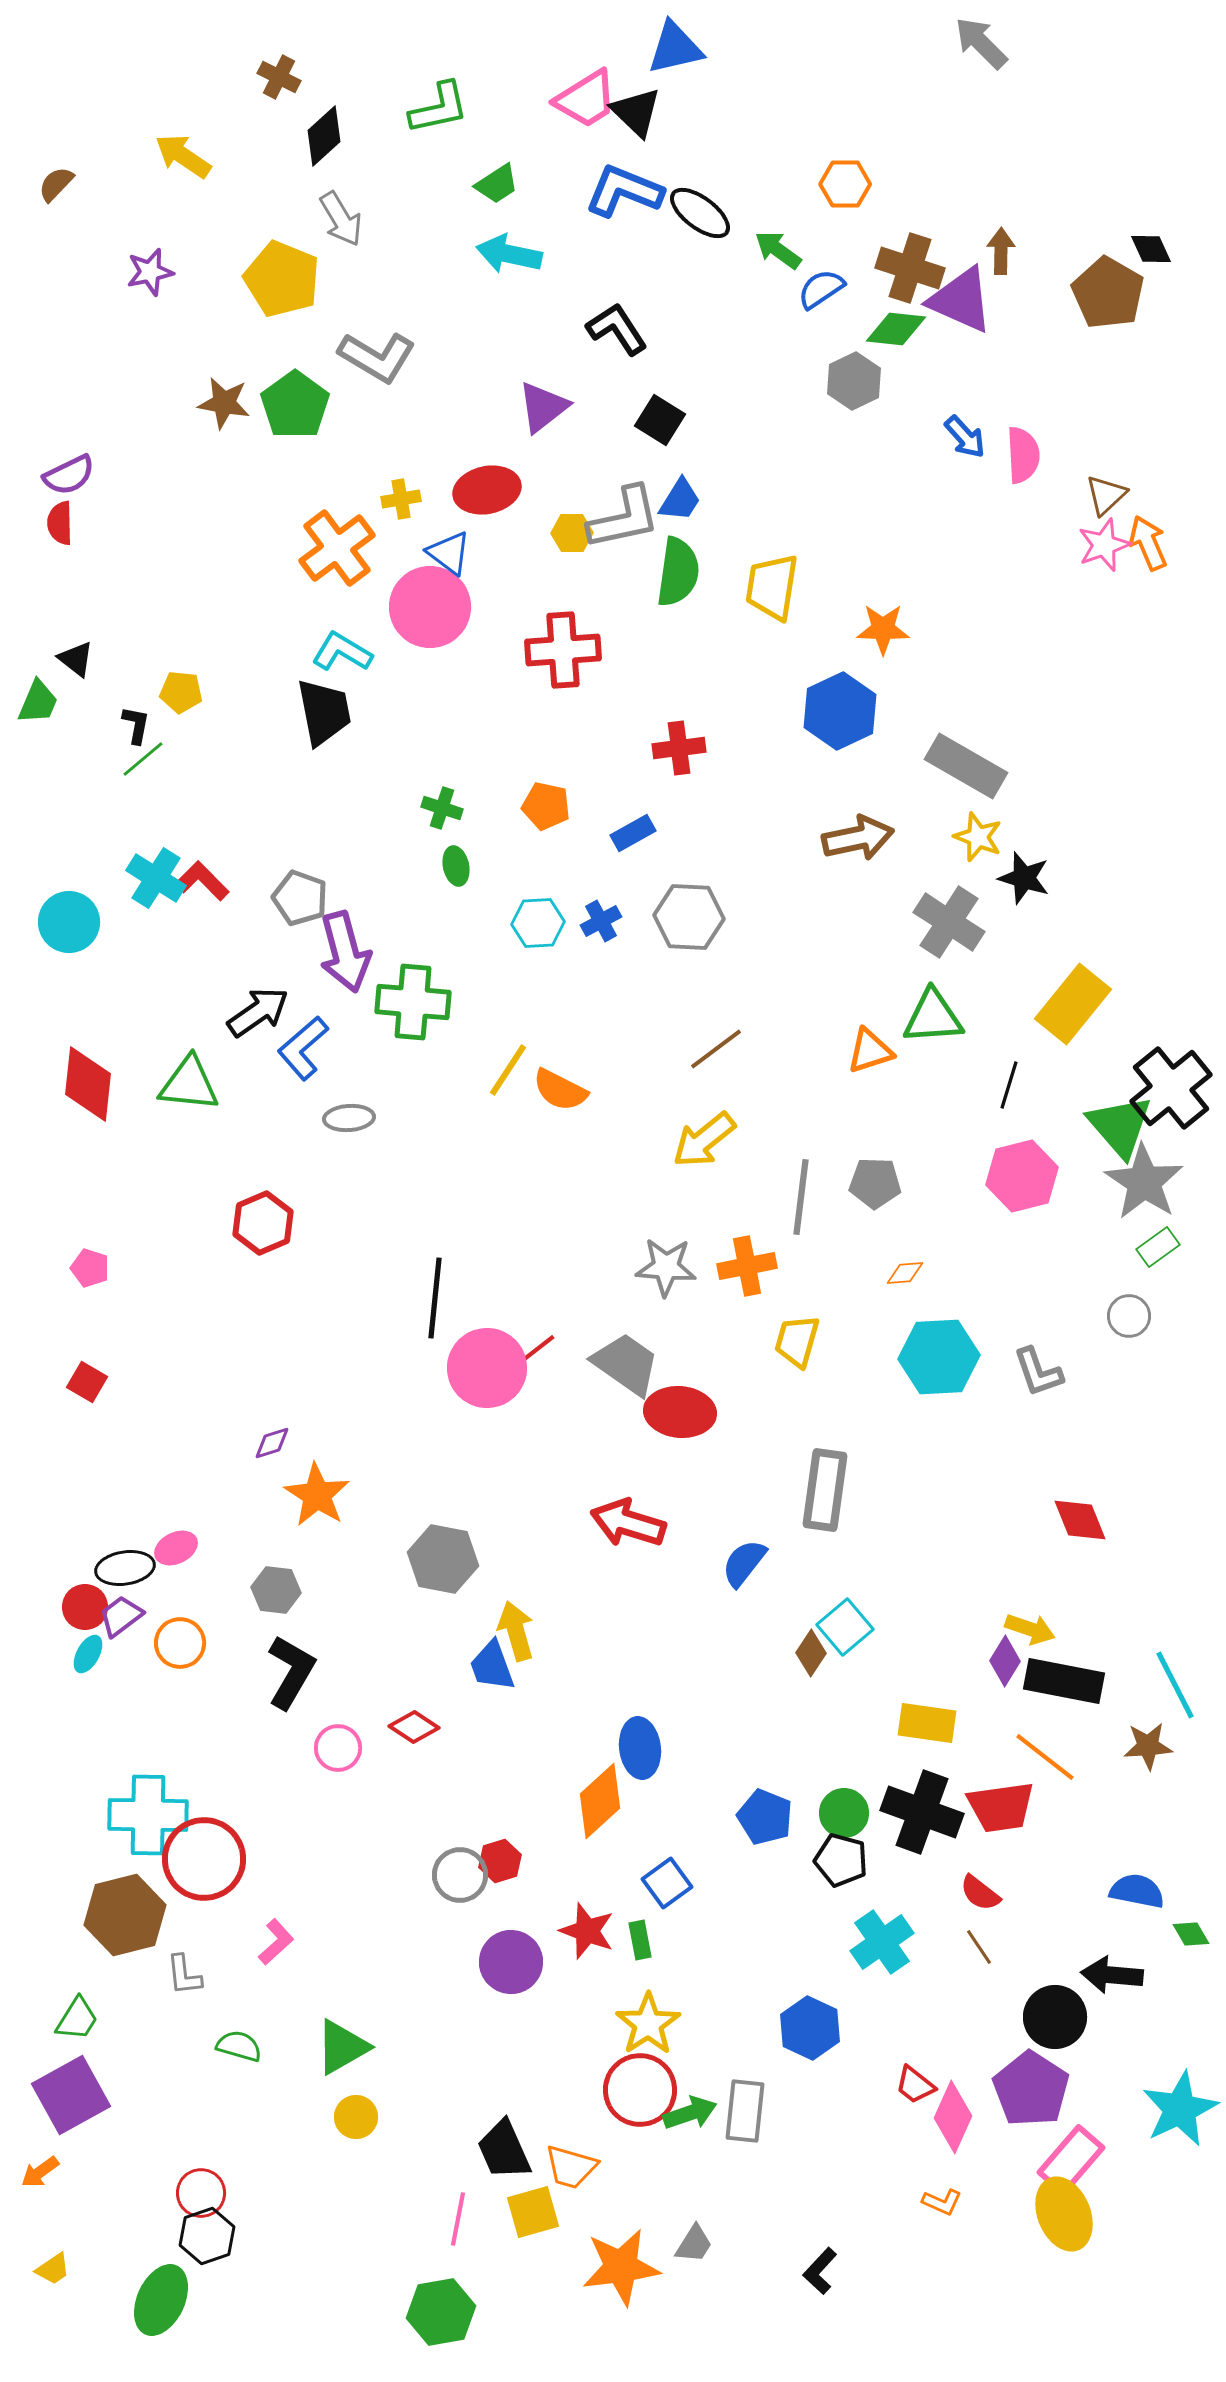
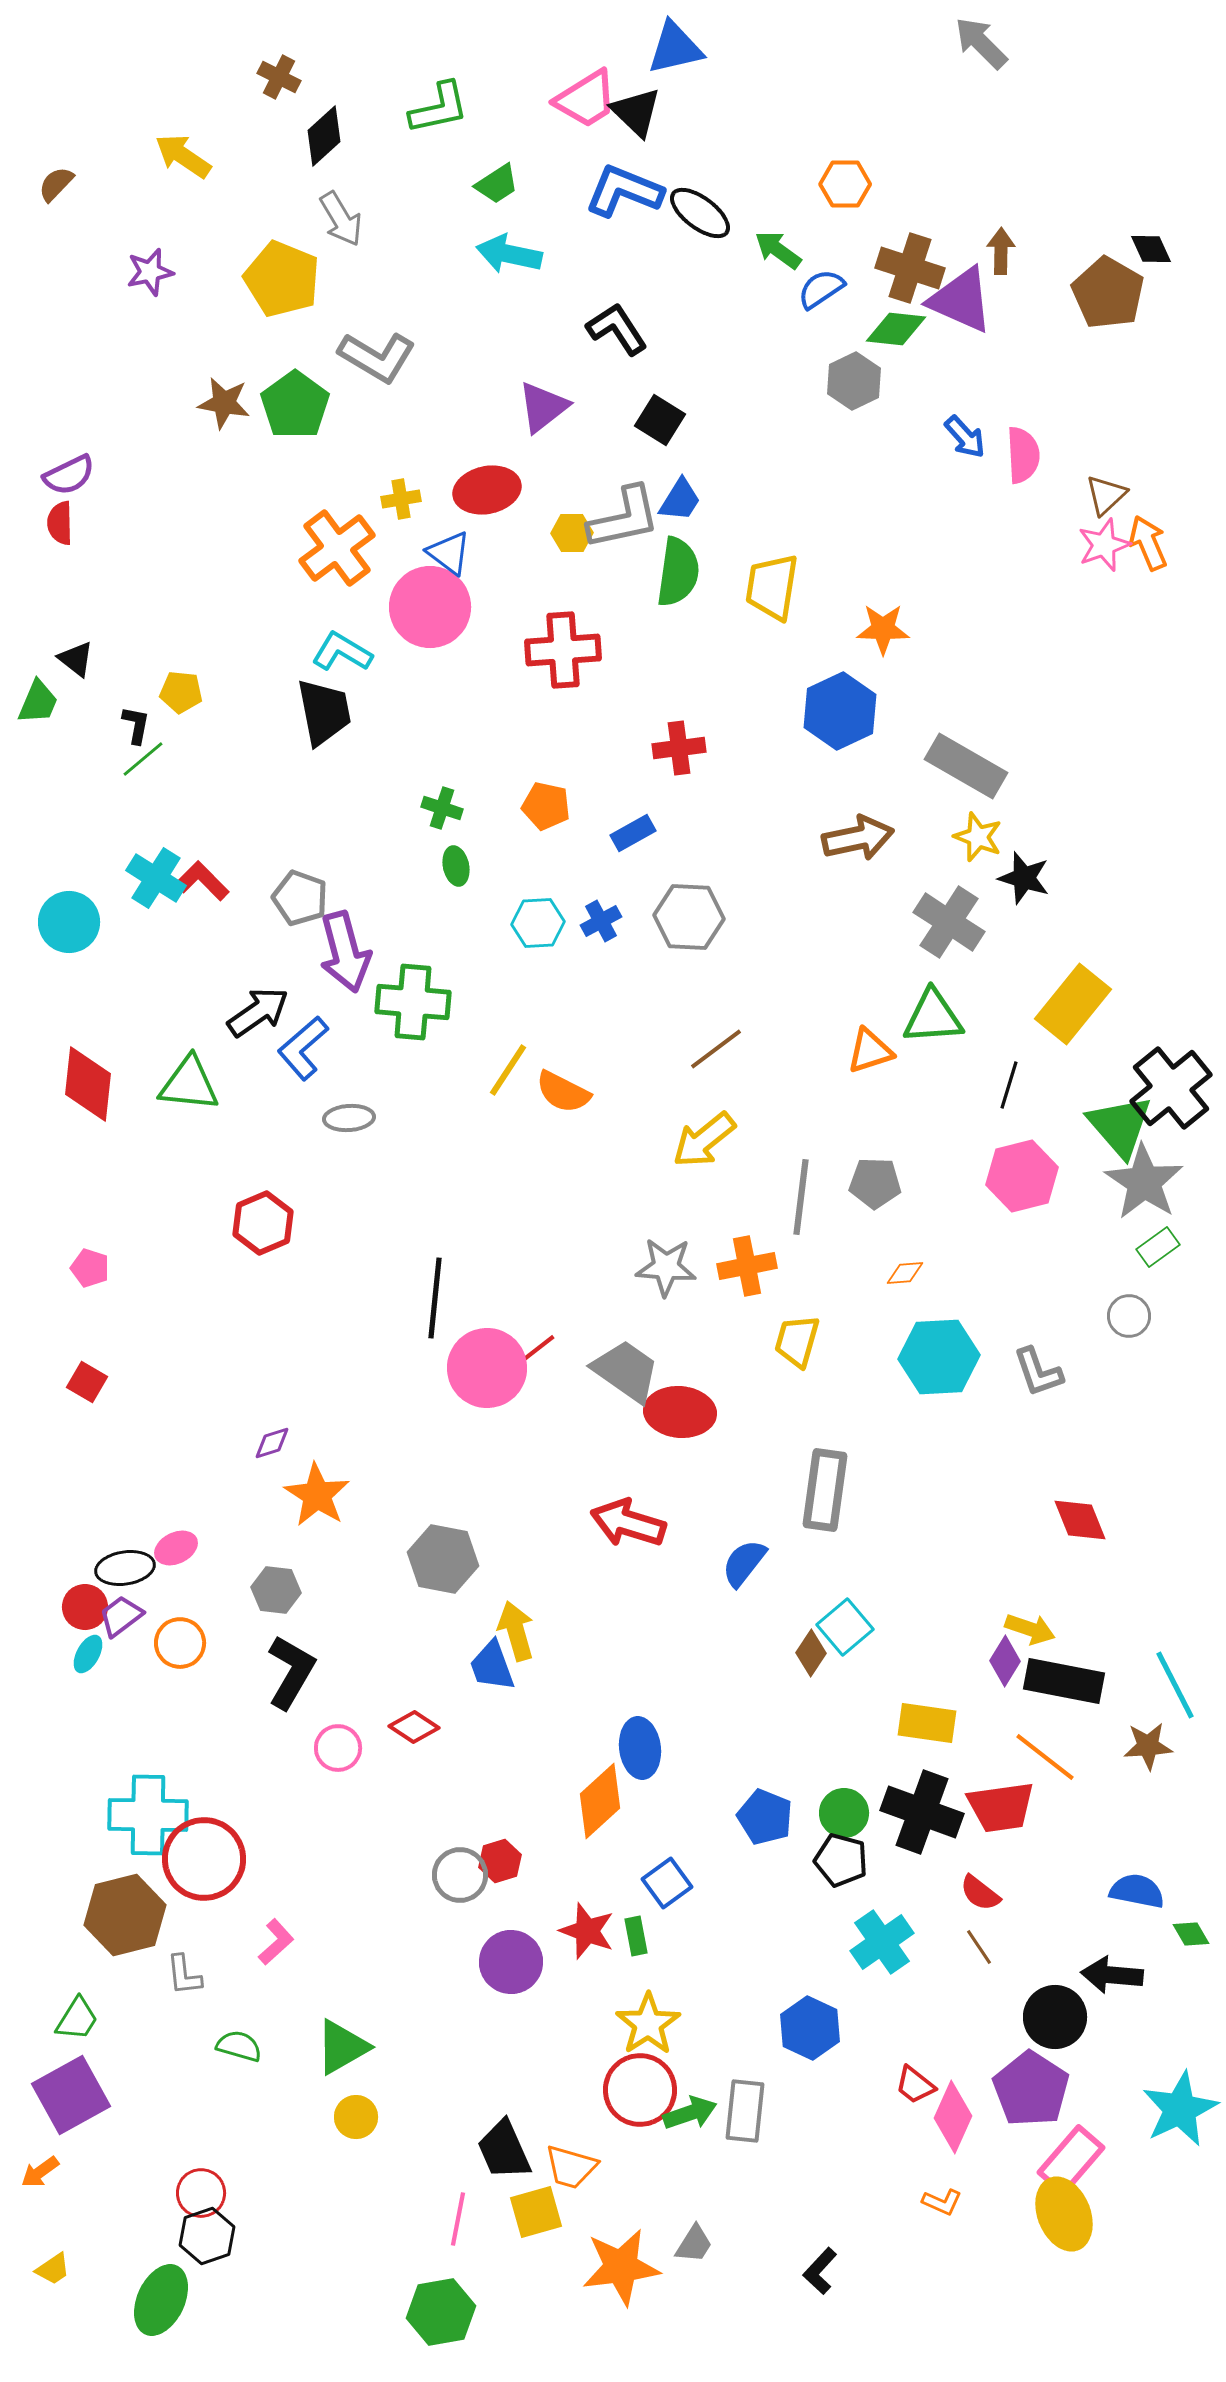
orange semicircle at (560, 1090): moved 3 px right, 2 px down
gray trapezoid at (626, 1364): moved 7 px down
green rectangle at (640, 1940): moved 4 px left, 4 px up
yellow square at (533, 2212): moved 3 px right
